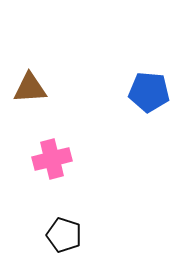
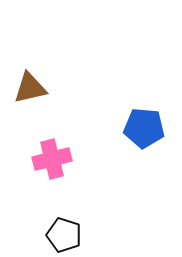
brown triangle: rotated 9 degrees counterclockwise
blue pentagon: moved 5 px left, 36 px down
